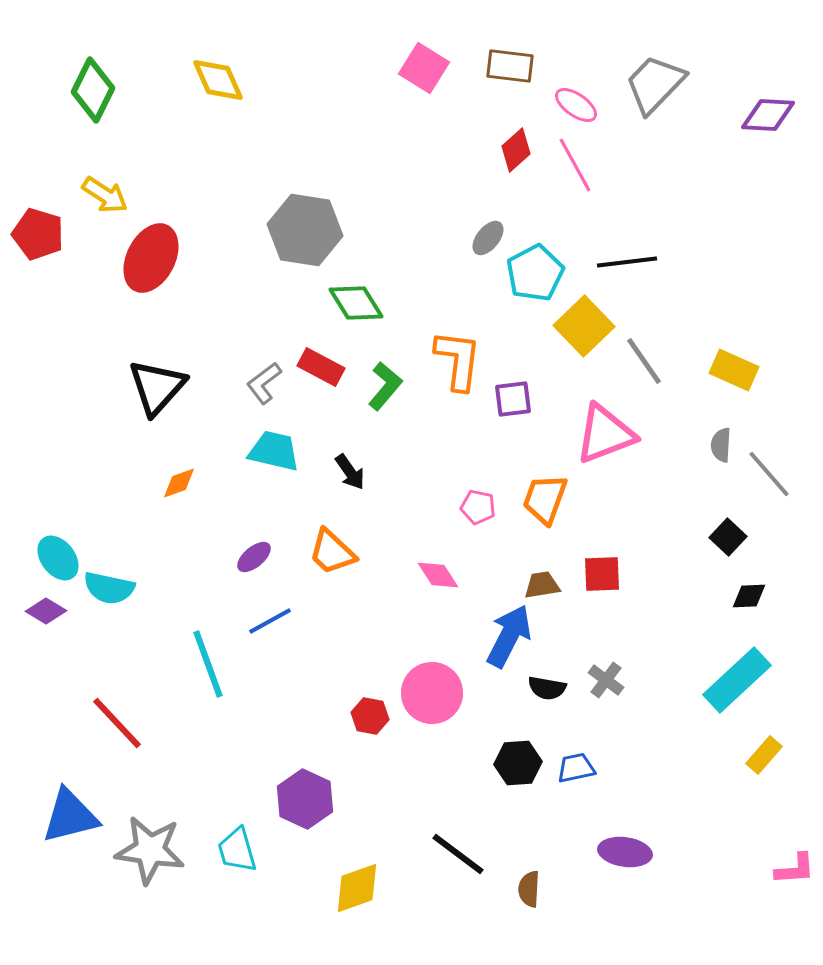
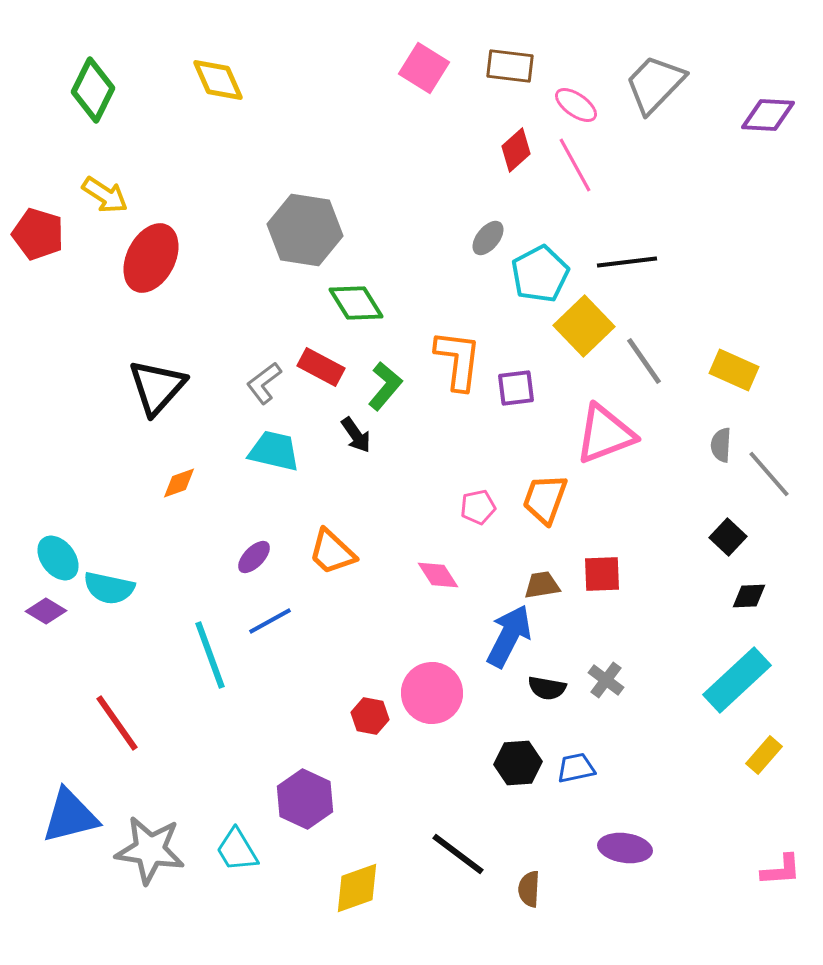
cyan pentagon at (535, 273): moved 5 px right, 1 px down
purple square at (513, 399): moved 3 px right, 11 px up
black arrow at (350, 472): moved 6 px right, 37 px up
pink pentagon at (478, 507): rotated 24 degrees counterclockwise
purple ellipse at (254, 557): rotated 6 degrees counterclockwise
cyan line at (208, 664): moved 2 px right, 9 px up
red line at (117, 723): rotated 8 degrees clockwise
cyan trapezoid at (237, 850): rotated 15 degrees counterclockwise
purple ellipse at (625, 852): moved 4 px up
pink L-shape at (795, 869): moved 14 px left, 1 px down
